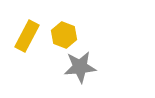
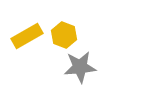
yellow rectangle: rotated 32 degrees clockwise
